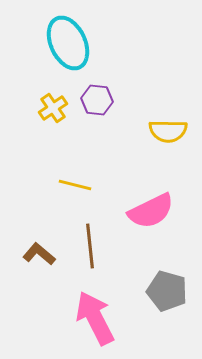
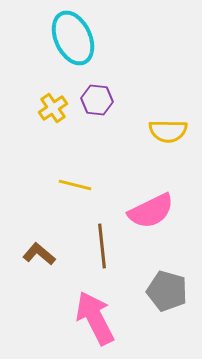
cyan ellipse: moved 5 px right, 5 px up
brown line: moved 12 px right
